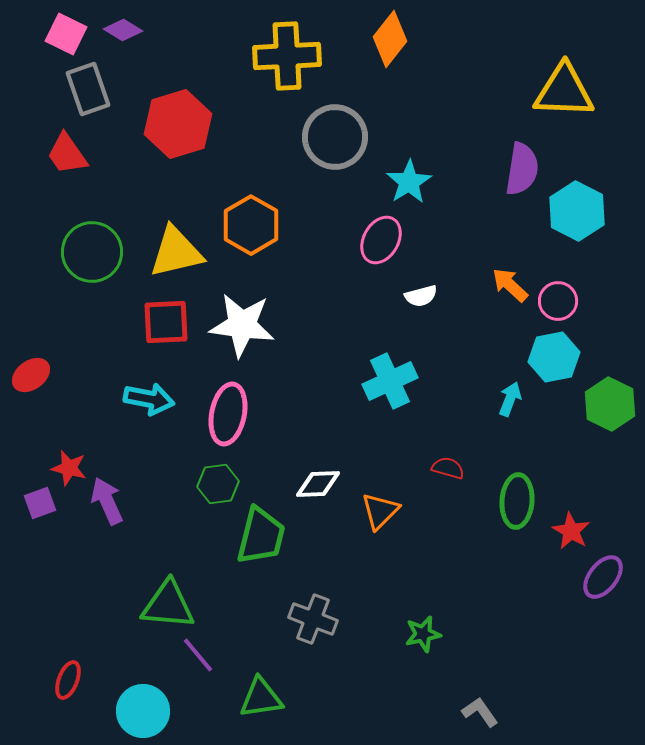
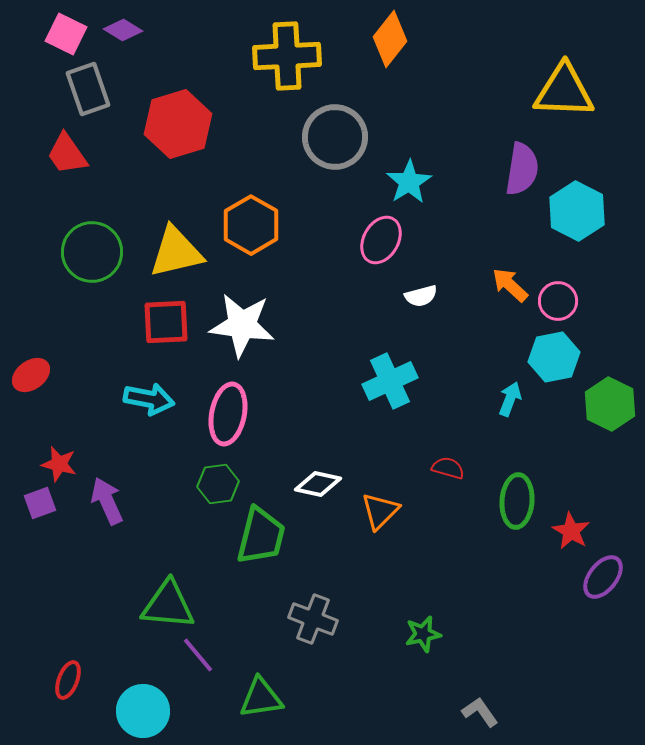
red star at (69, 468): moved 10 px left, 4 px up
white diamond at (318, 484): rotated 15 degrees clockwise
